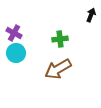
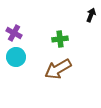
cyan circle: moved 4 px down
